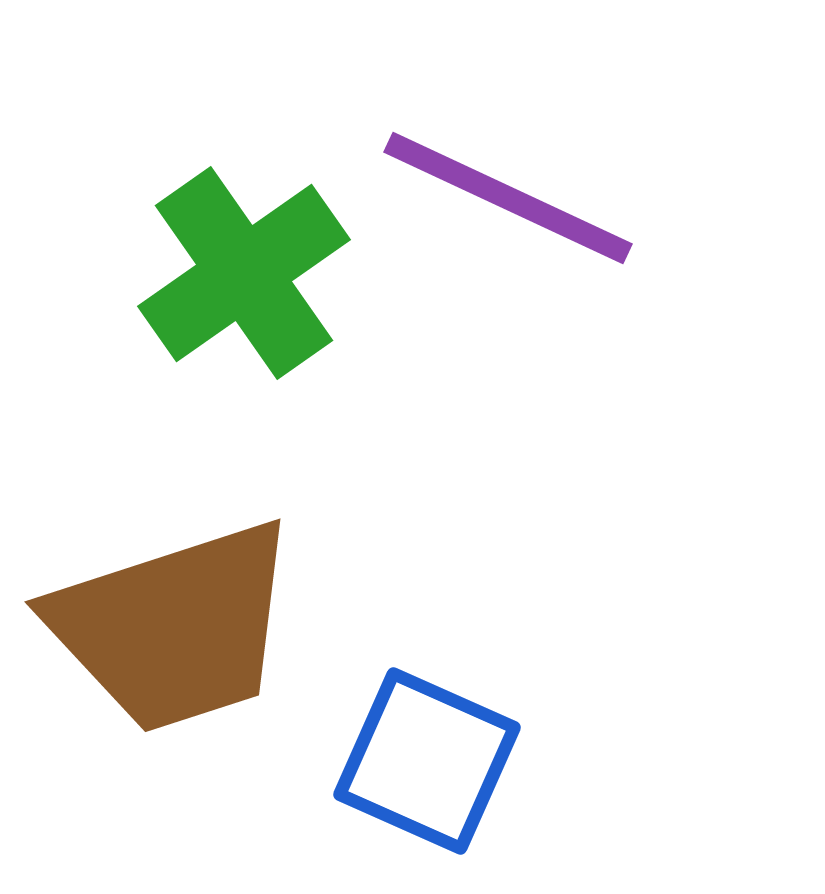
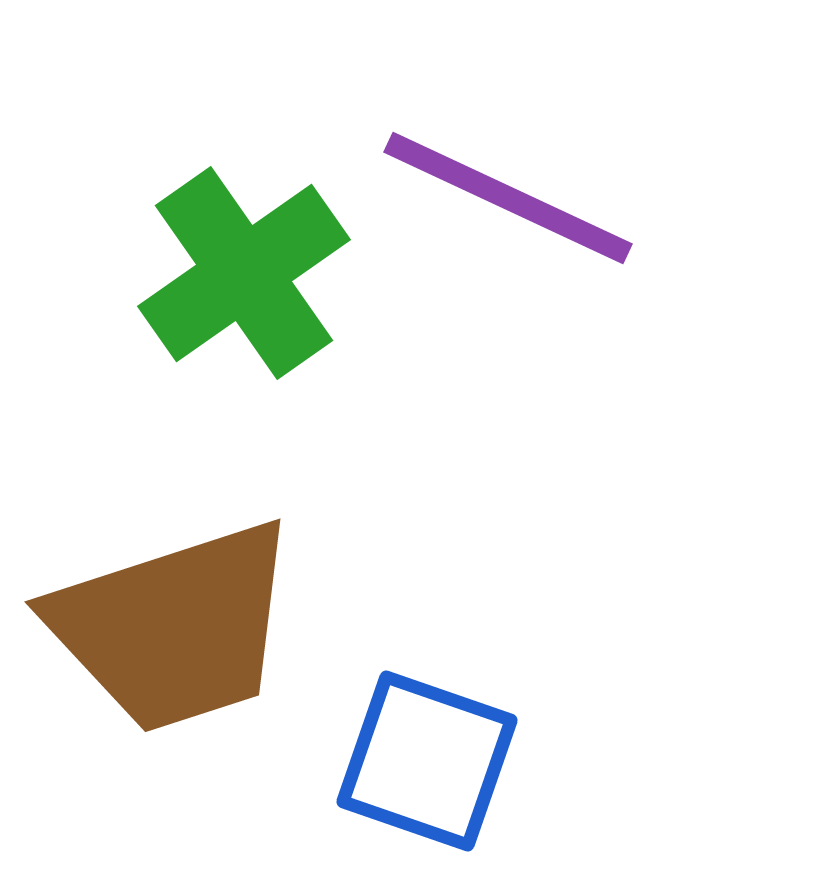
blue square: rotated 5 degrees counterclockwise
